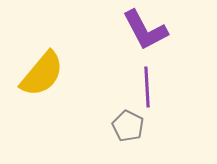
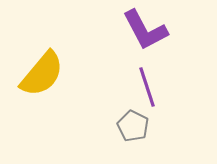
purple line: rotated 15 degrees counterclockwise
gray pentagon: moved 5 px right
